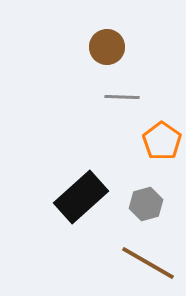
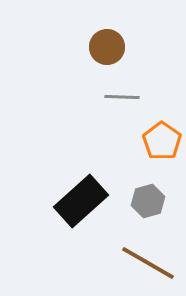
black rectangle: moved 4 px down
gray hexagon: moved 2 px right, 3 px up
